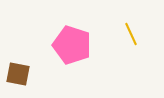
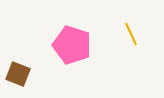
brown square: rotated 10 degrees clockwise
